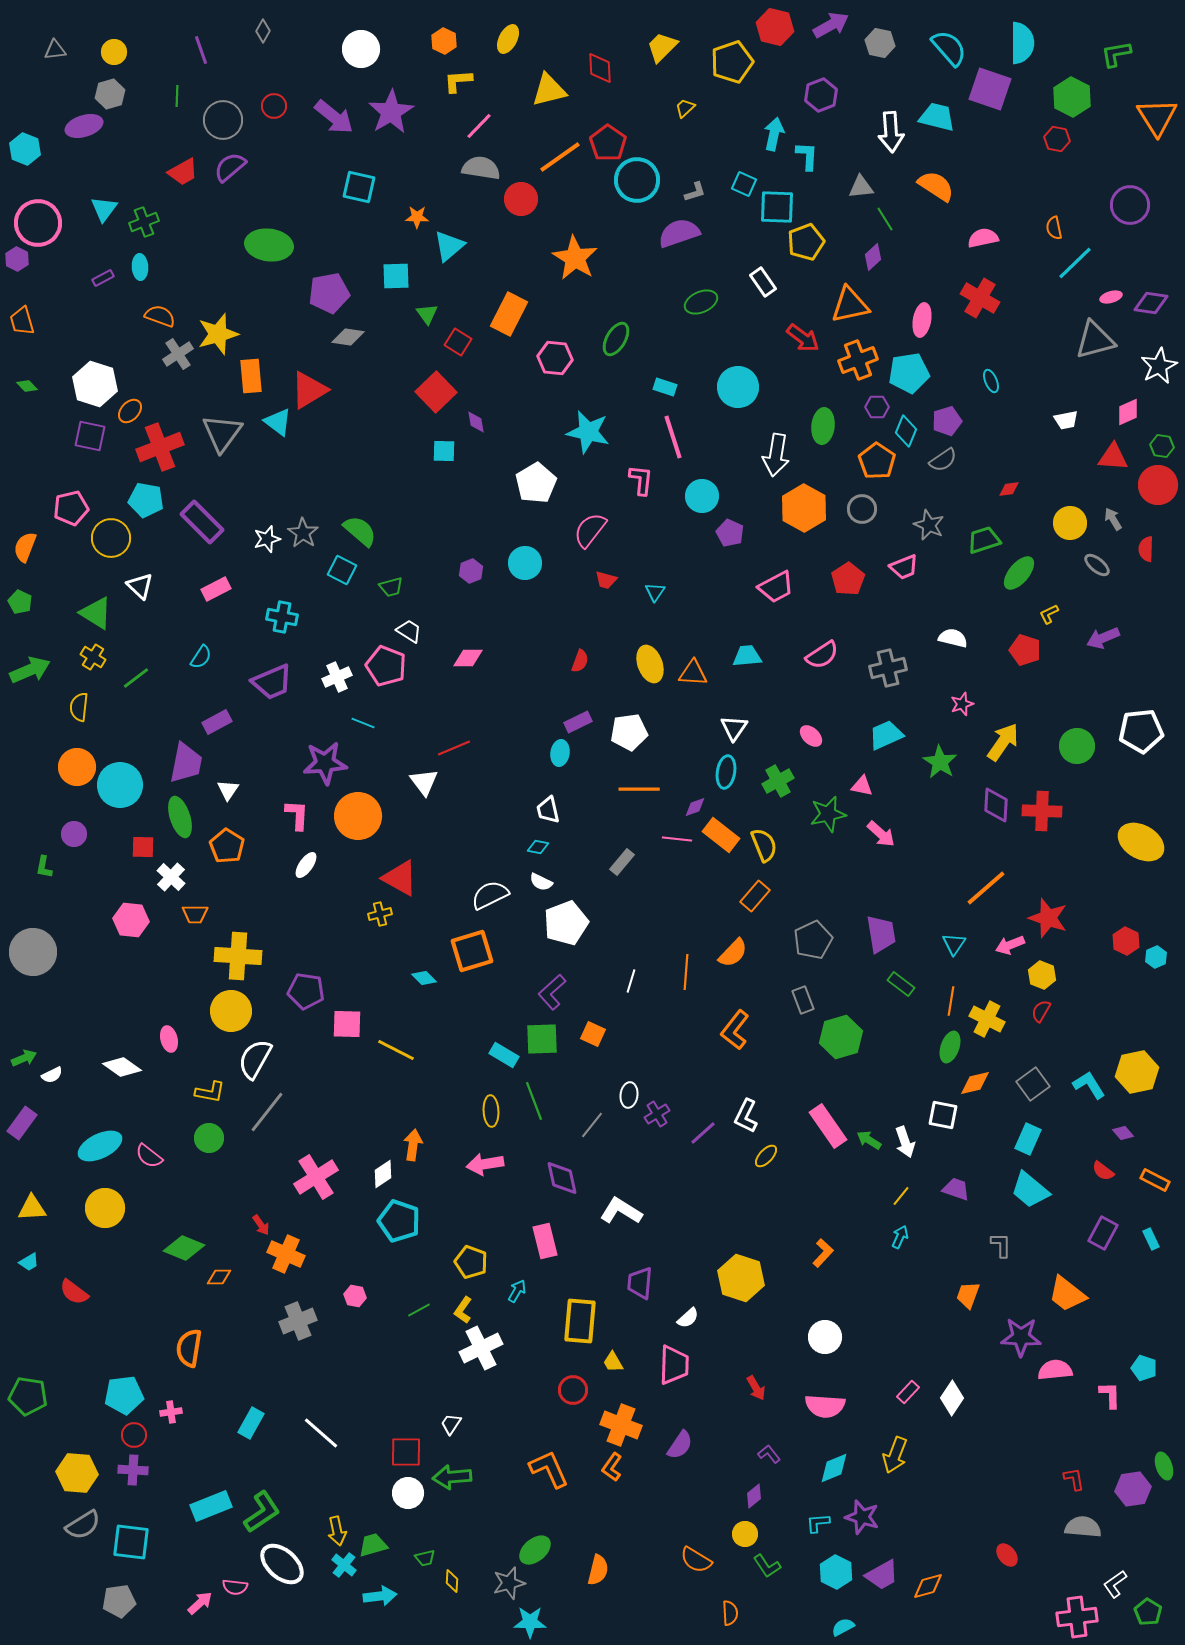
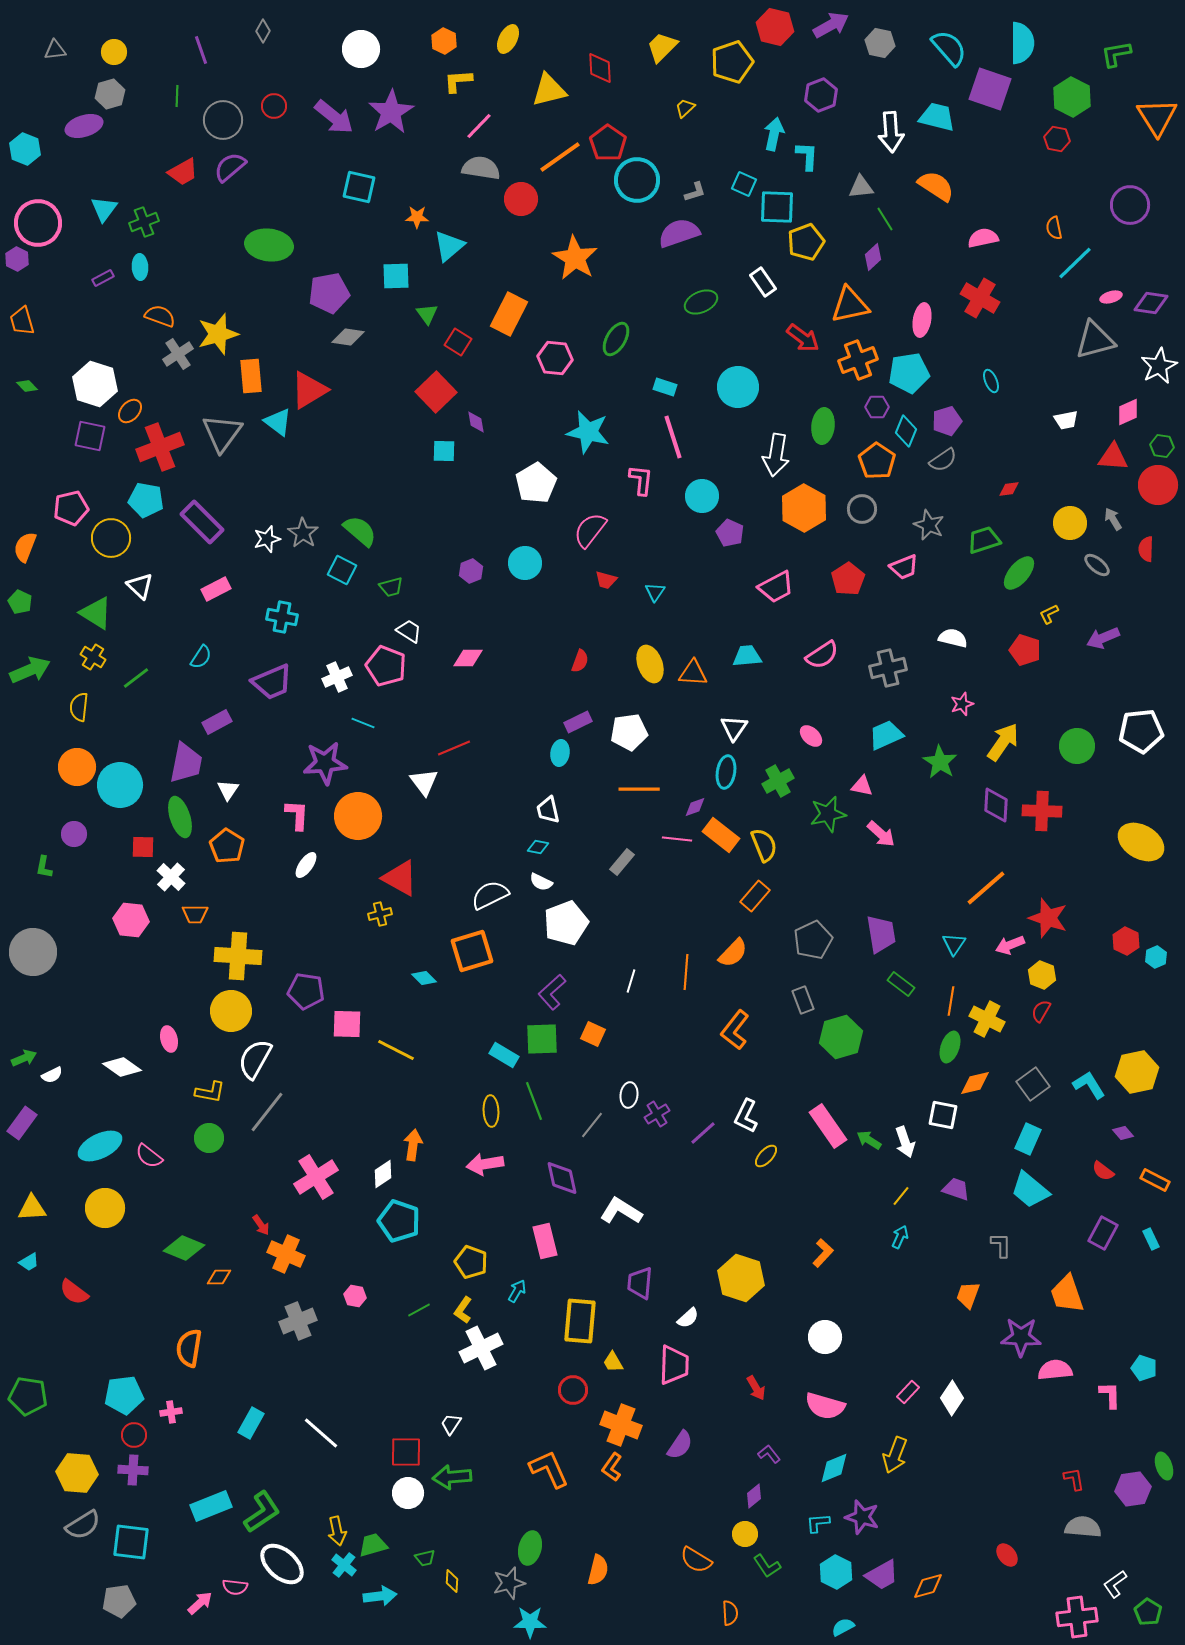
orange trapezoid at (1067, 1294): rotated 33 degrees clockwise
pink semicircle at (825, 1406): rotated 12 degrees clockwise
green ellipse at (535, 1550): moved 5 px left, 2 px up; rotated 36 degrees counterclockwise
